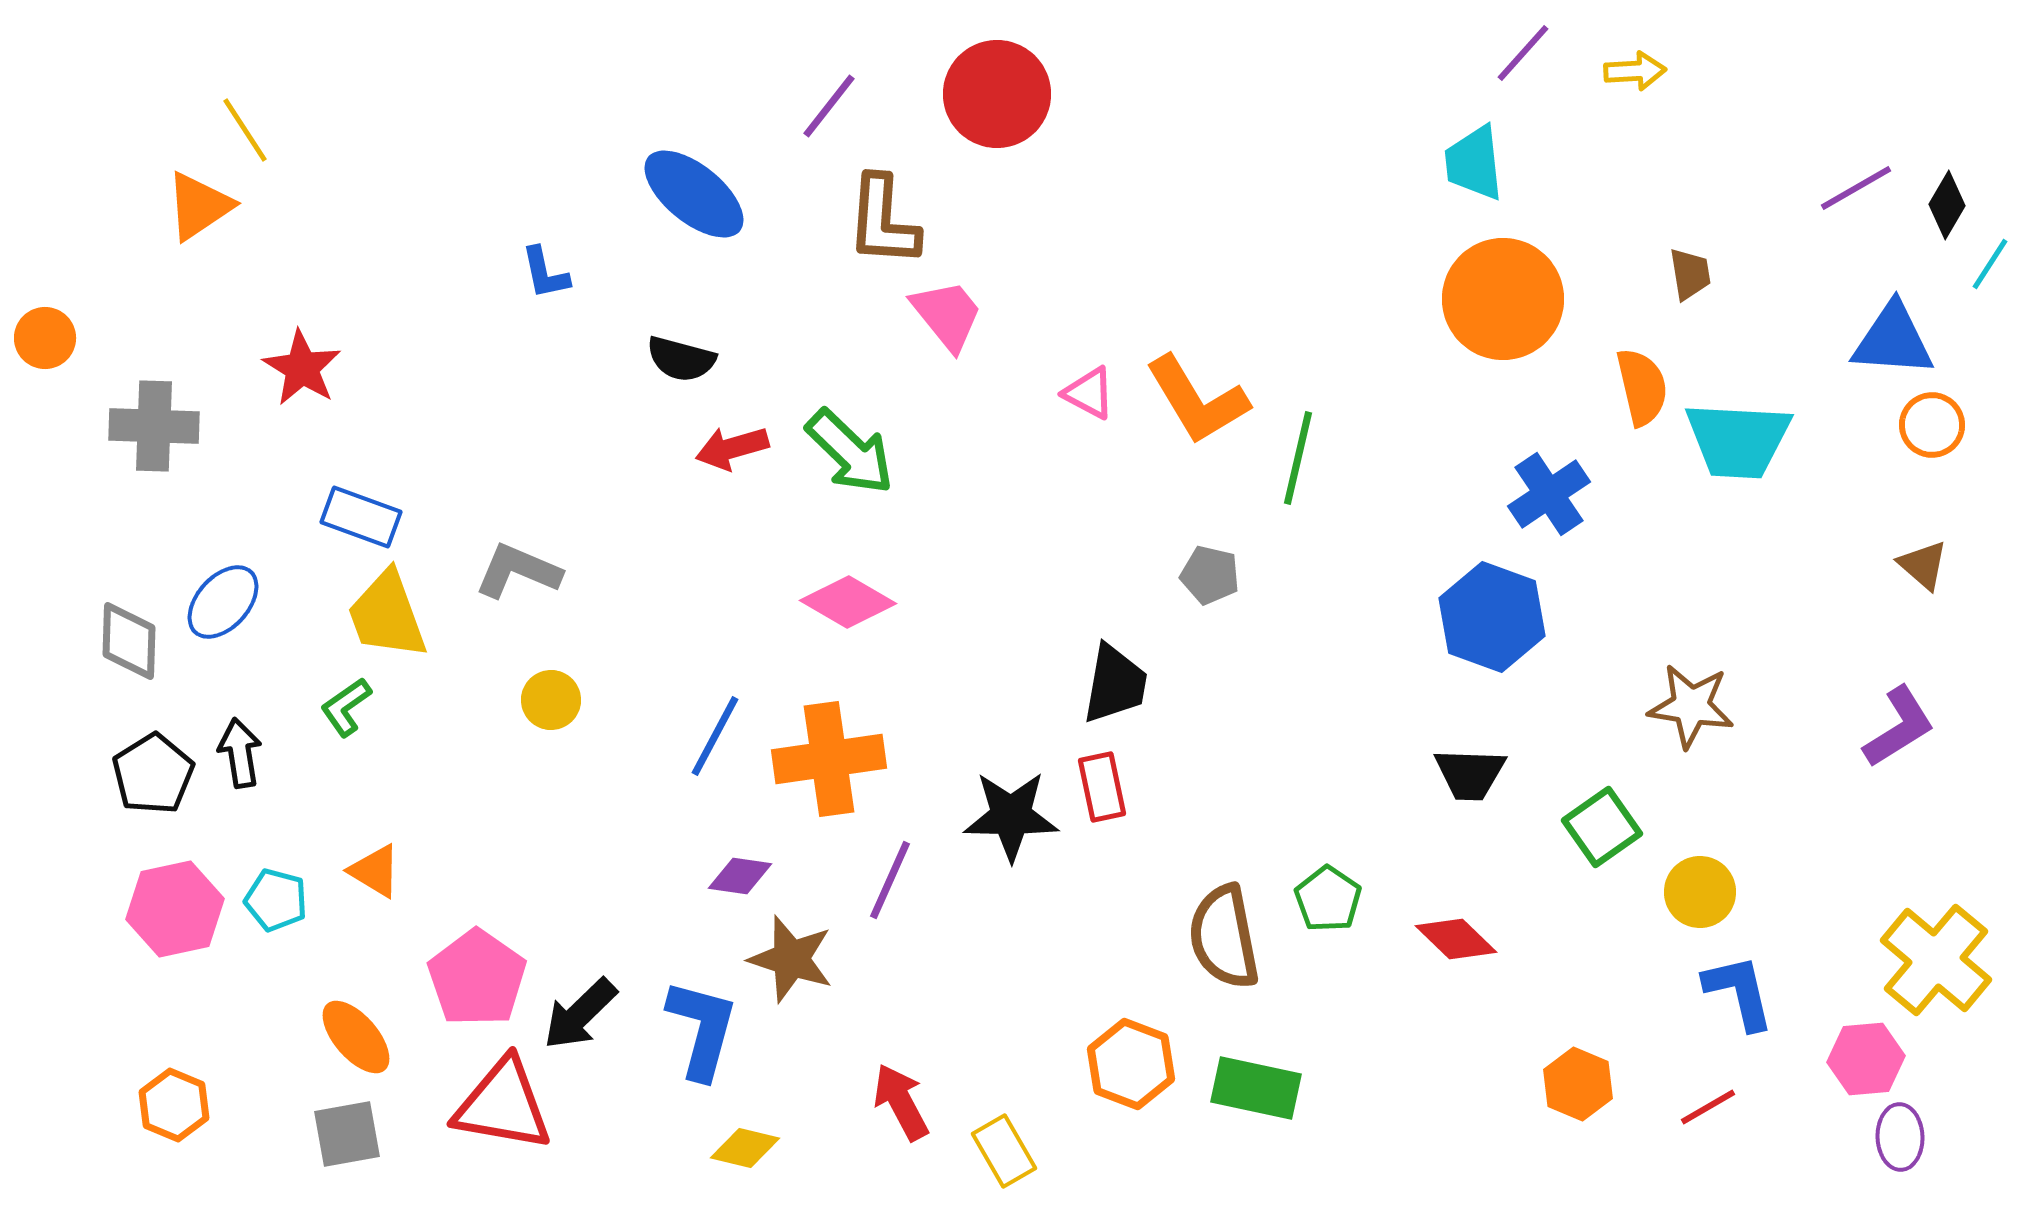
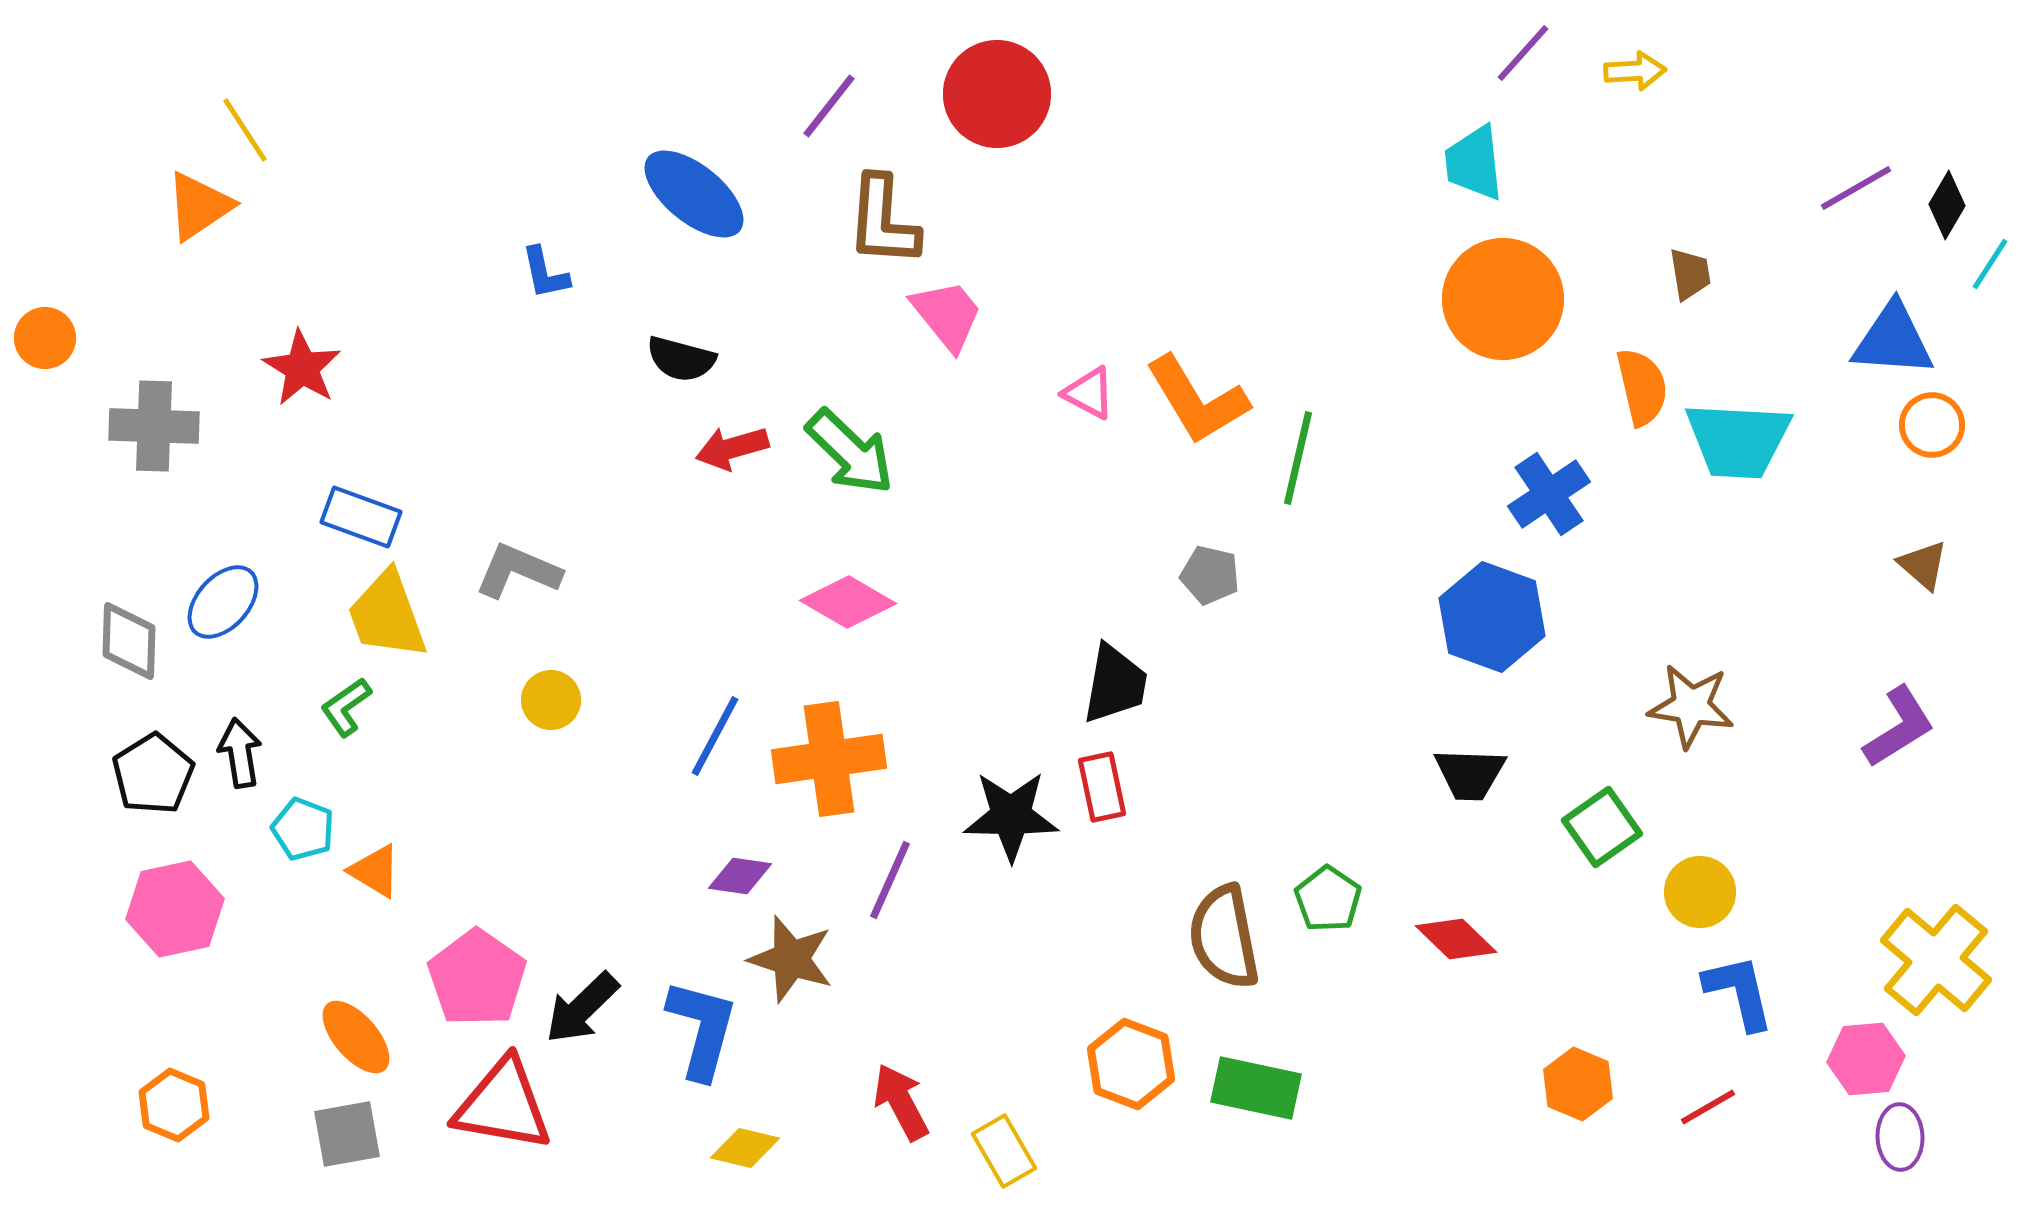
cyan pentagon at (276, 900): moved 27 px right, 71 px up; rotated 6 degrees clockwise
black arrow at (580, 1014): moved 2 px right, 6 px up
